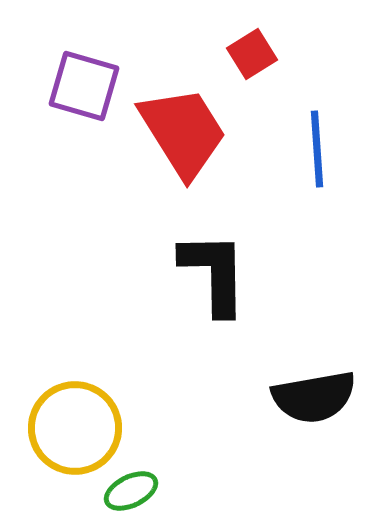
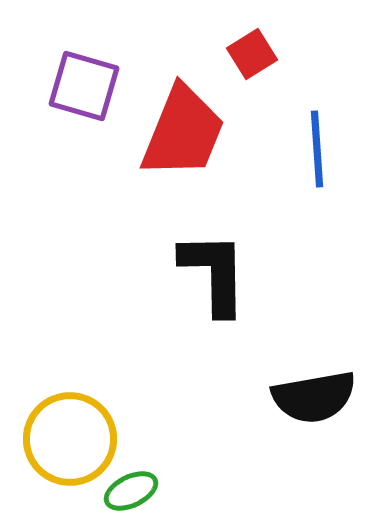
red trapezoid: rotated 54 degrees clockwise
yellow circle: moved 5 px left, 11 px down
